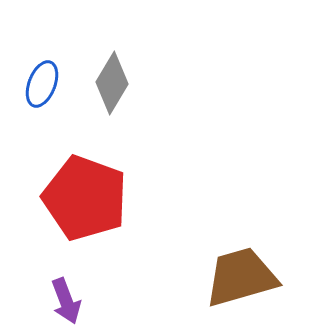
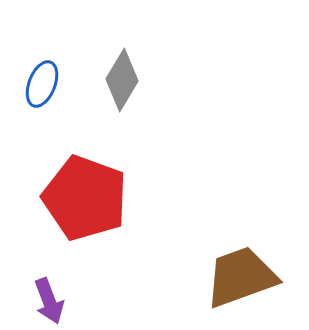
gray diamond: moved 10 px right, 3 px up
brown trapezoid: rotated 4 degrees counterclockwise
purple arrow: moved 17 px left
